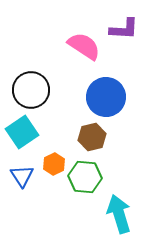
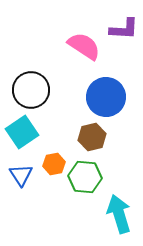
orange hexagon: rotated 15 degrees clockwise
blue triangle: moved 1 px left, 1 px up
